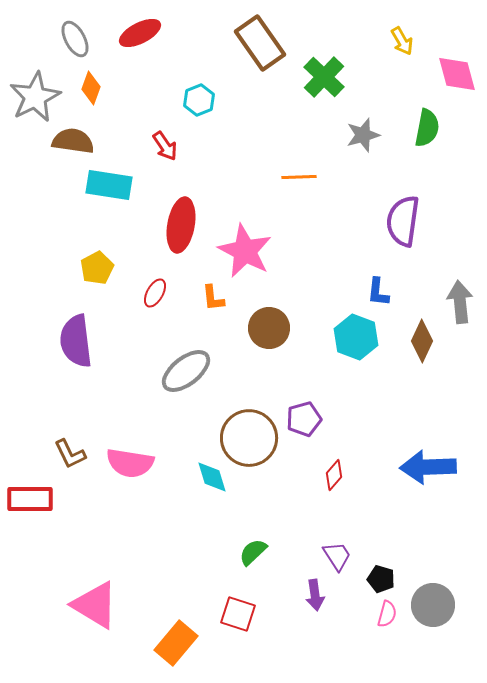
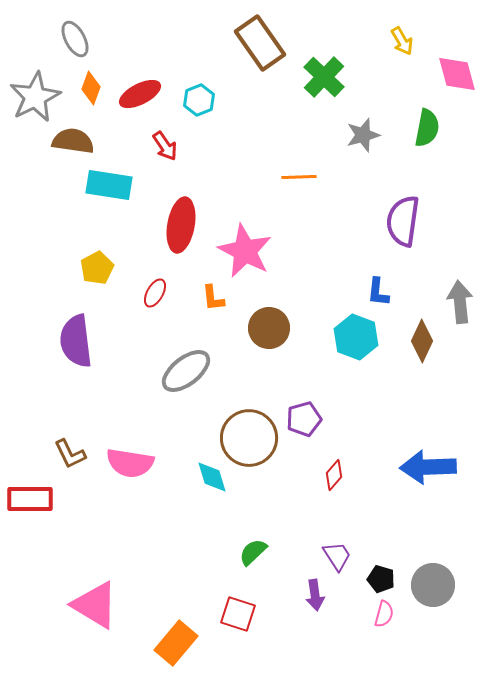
red ellipse at (140, 33): moved 61 px down
gray circle at (433, 605): moved 20 px up
pink semicircle at (387, 614): moved 3 px left
